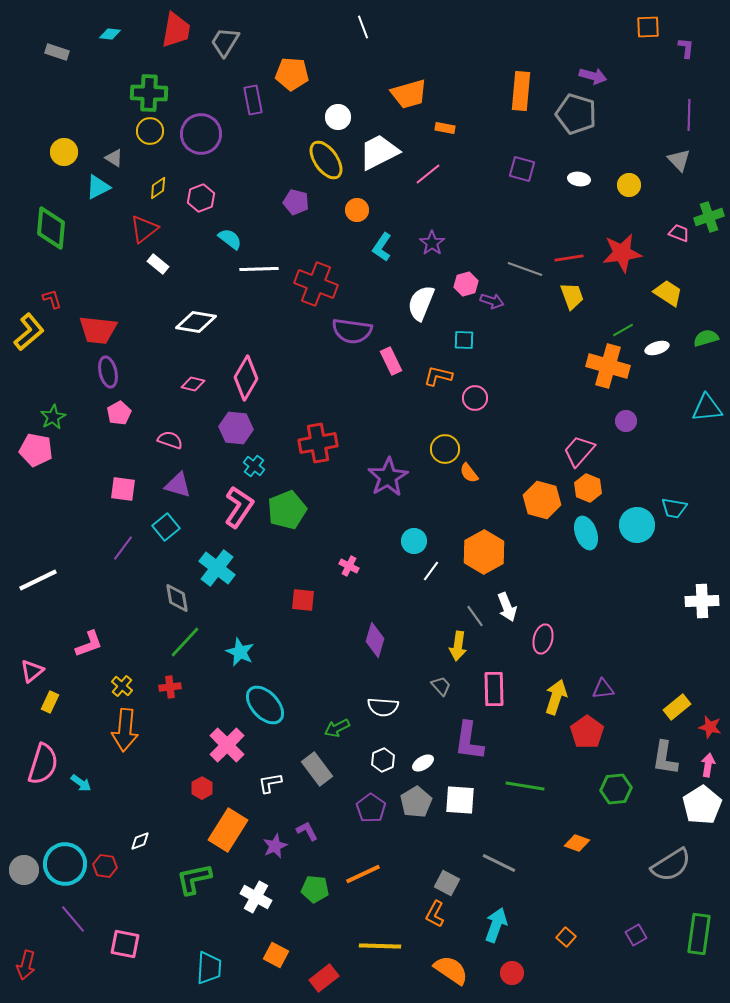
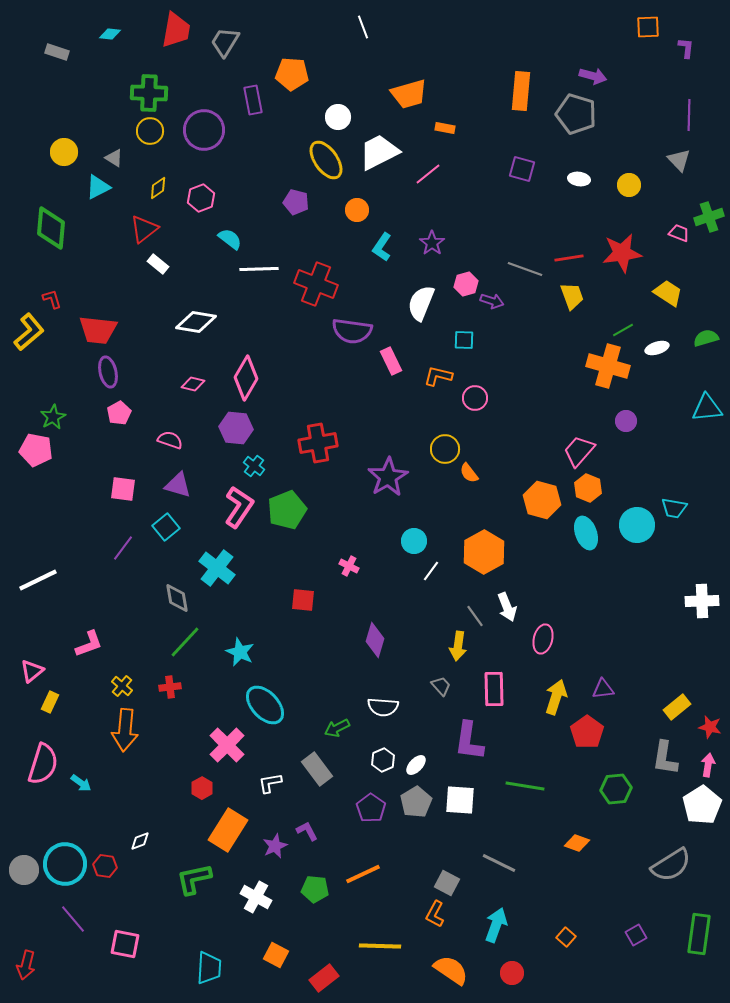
purple circle at (201, 134): moved 3 px right, 4 px up
white ellipse at (423, 763): moved 7 px left, 2 px down; rotated 15 degrees counterclockwise
